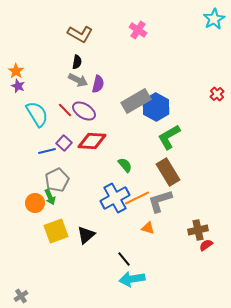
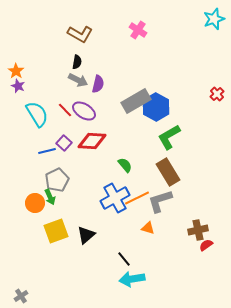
cyan star: rotated 10 degrees clockwise
